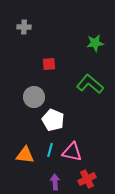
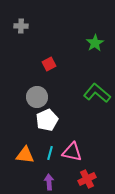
gray cross: moved 3 px left, 1 px up
green star: rotated 24 degrees counterclockwise
red square: rotated 24 degrees counterclockwise
green L-shape: moved 7 px right, 9 px down
gray circle: moved 3 px right
white pentagon: moved 6 px left; rotated 25 degrees clockwise
cyan line: moved 3 px down
purple arrow: moved 6 px left
